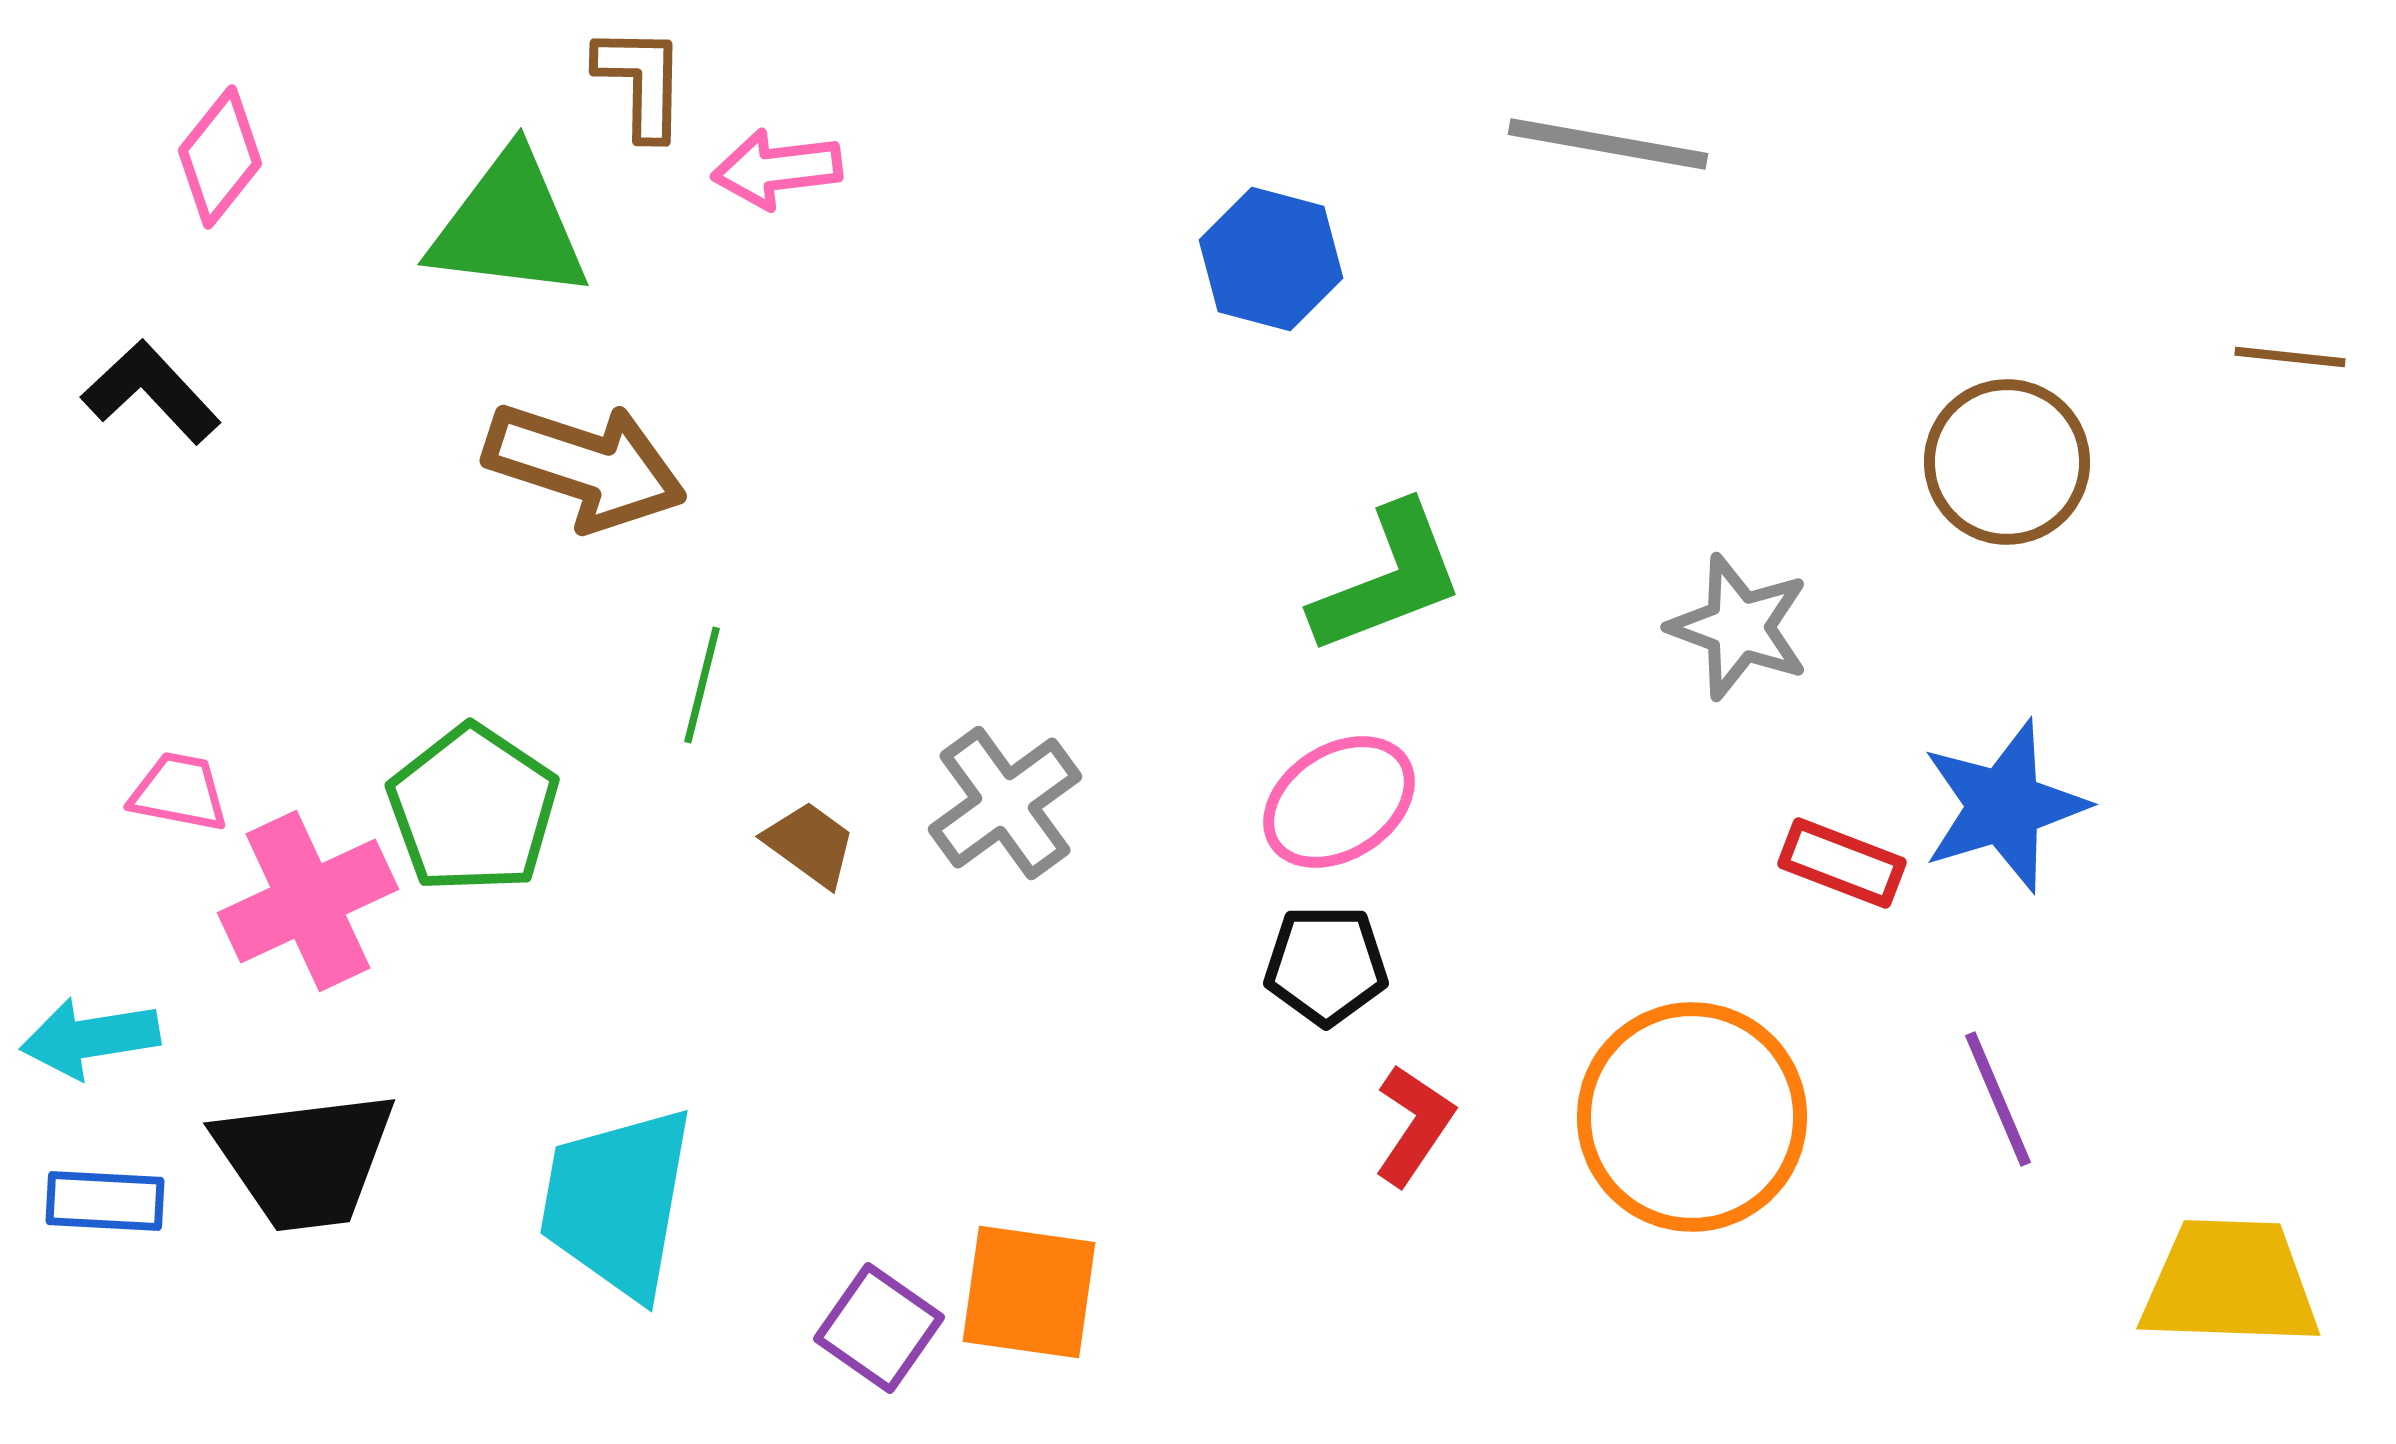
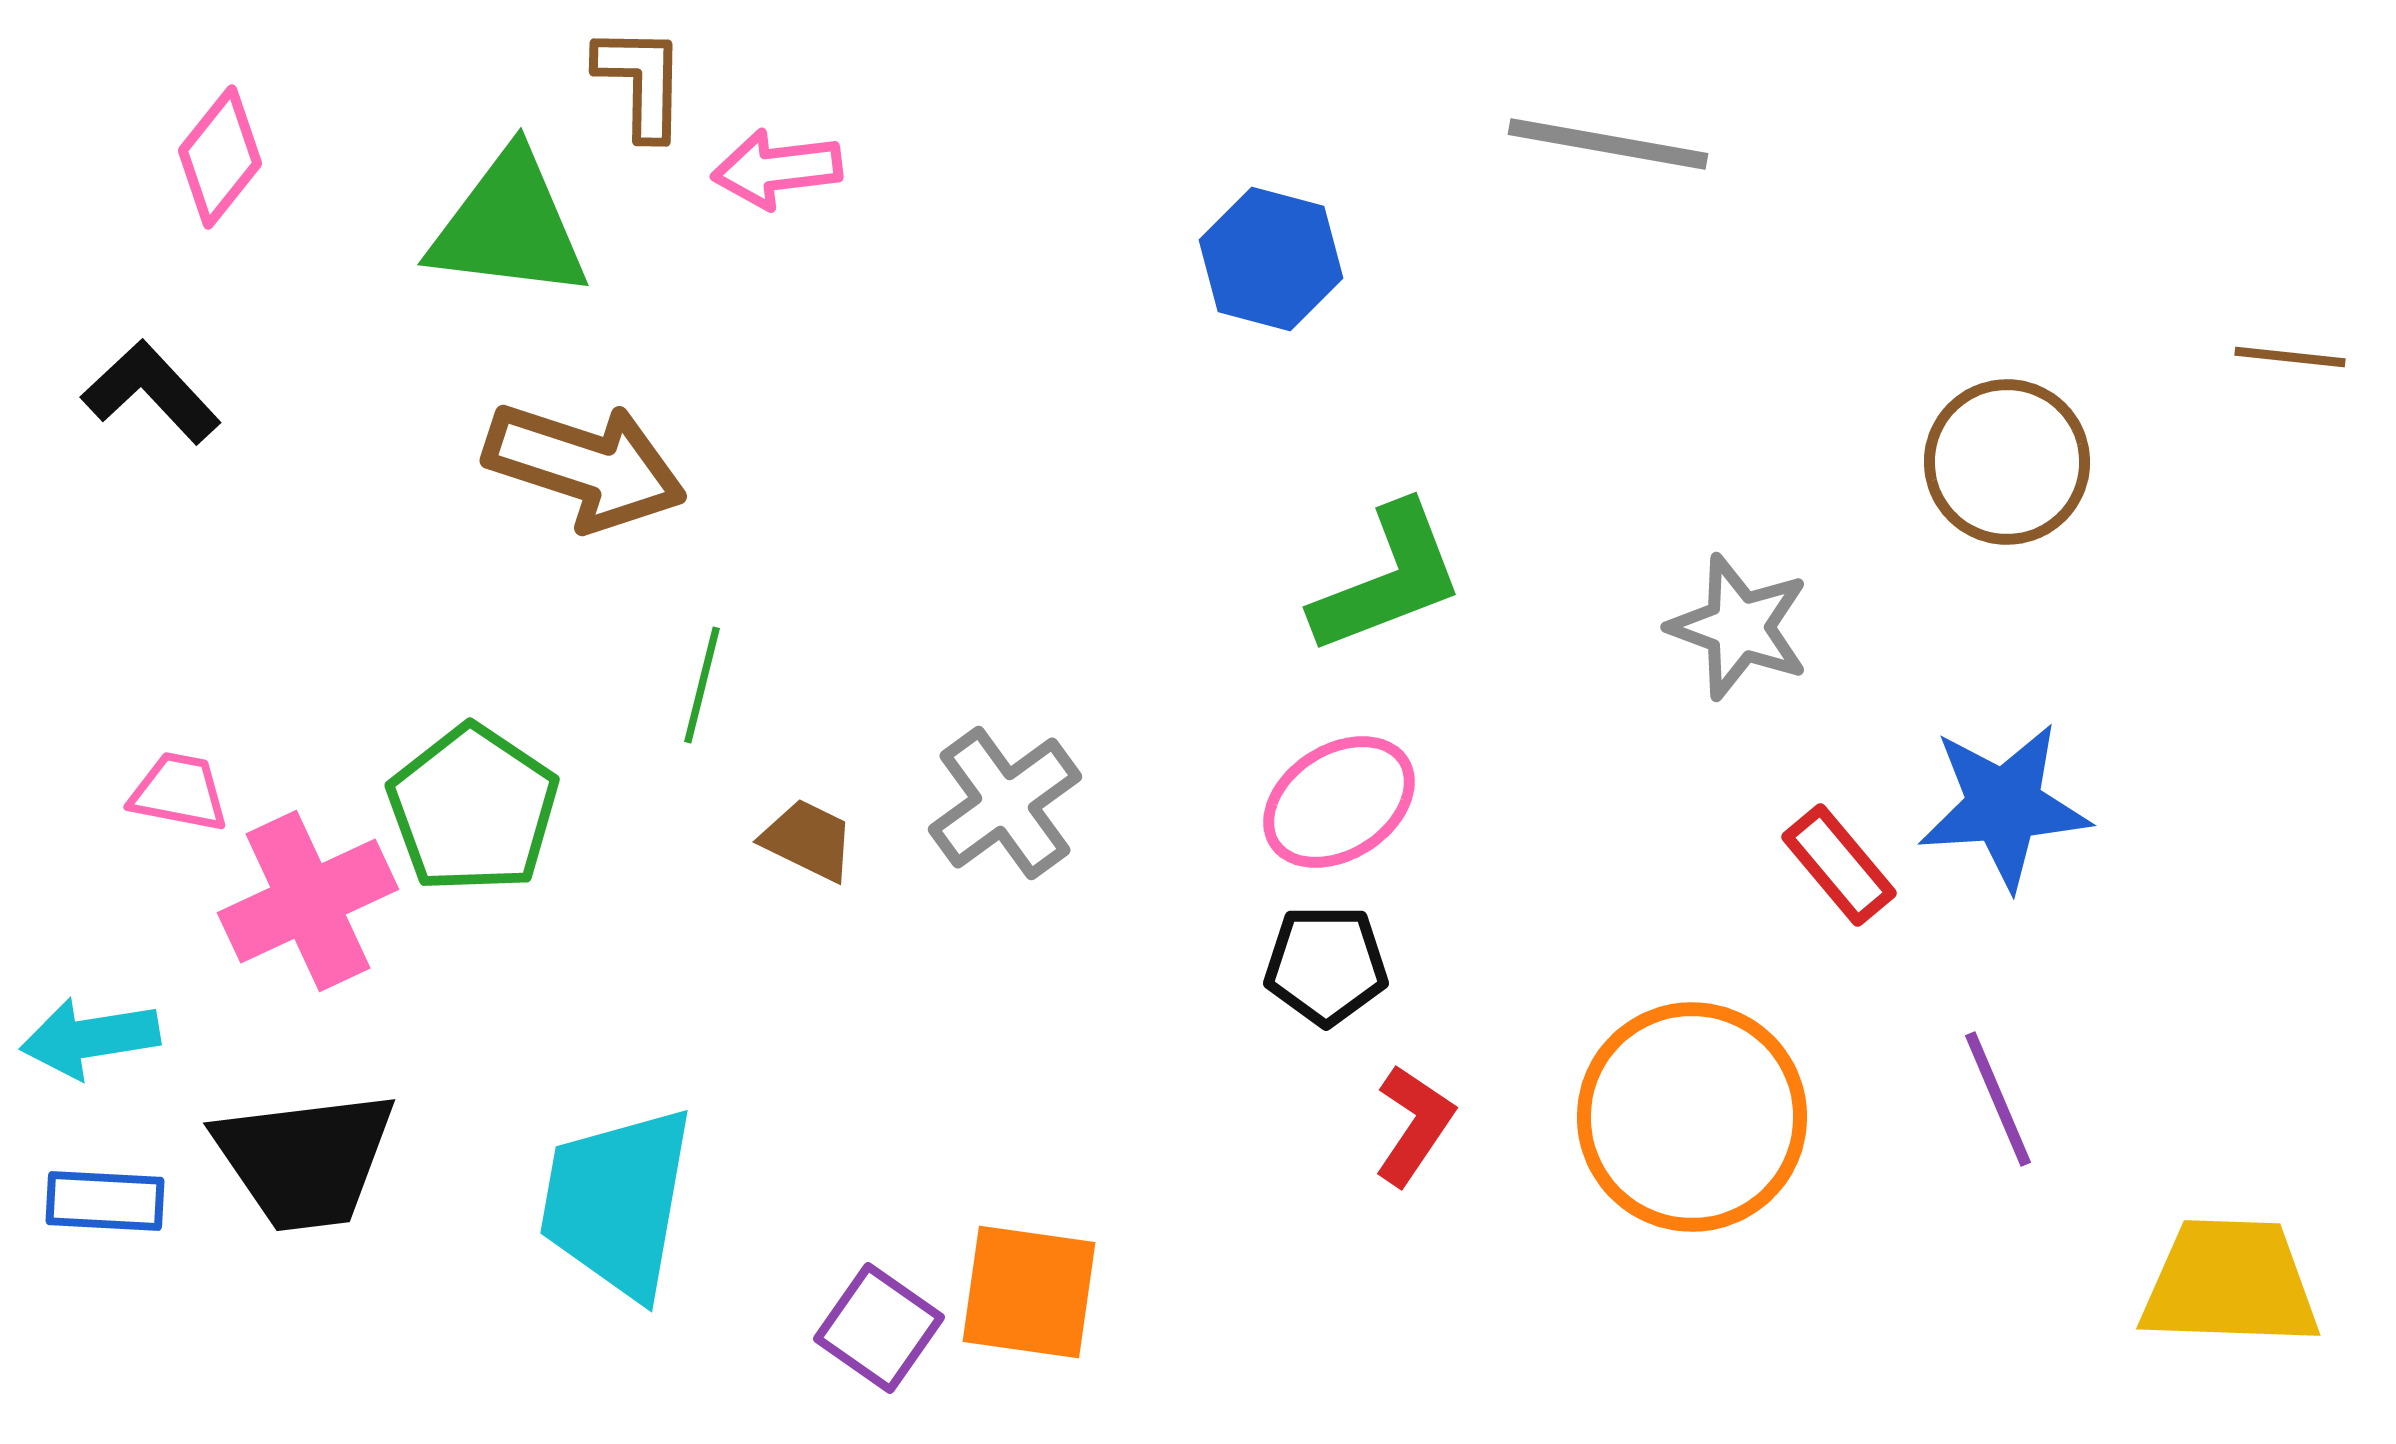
blue star: rotated 13 degrees clockwise
brown trapezoid: moved 2 px left, 4 px up; rotated 10 degrees counterclockwise
red rectangle: moved 3 px left, 2 px down; rotated 29 degrees clockwise
